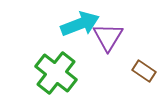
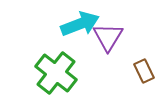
brown rectangle: rotated 30 degrees clockwise
